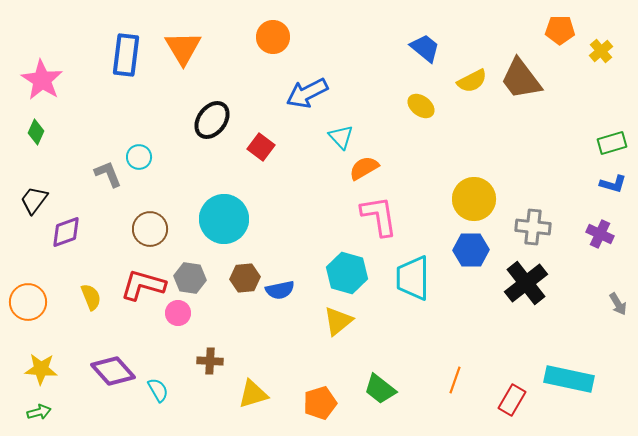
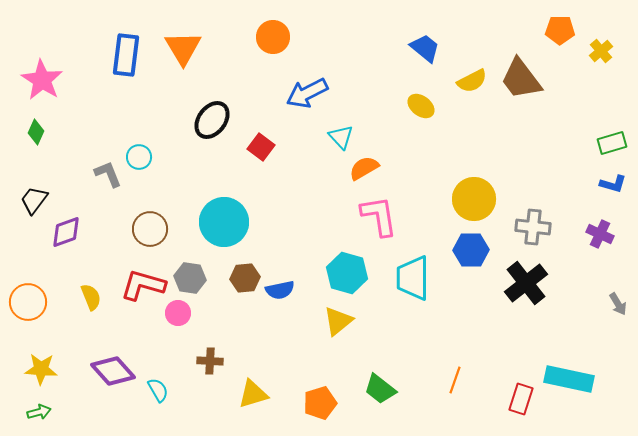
cyan circle at (224, 219): moved 3 px down
red rectangle at (512, 400): moved 9 px right, 1 px up; rotated 12 degrees counterclockwise
